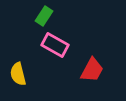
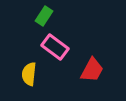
pink rectangle: moved 2 px down; rotated 8 degrees clockwise
yellow semicircle: moved 11 px right; rotated 20 degrees clockwise
